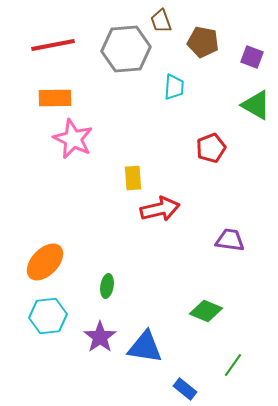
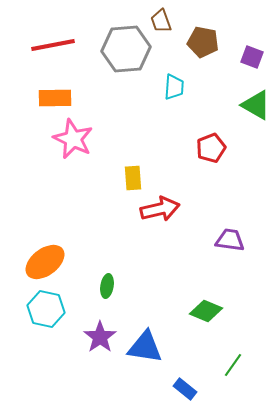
orange ellipse: rotated 9 degrees clockwise
cyan hexagon: moved 2 px left, 7 px up; rotated 18 degrees clockwise
